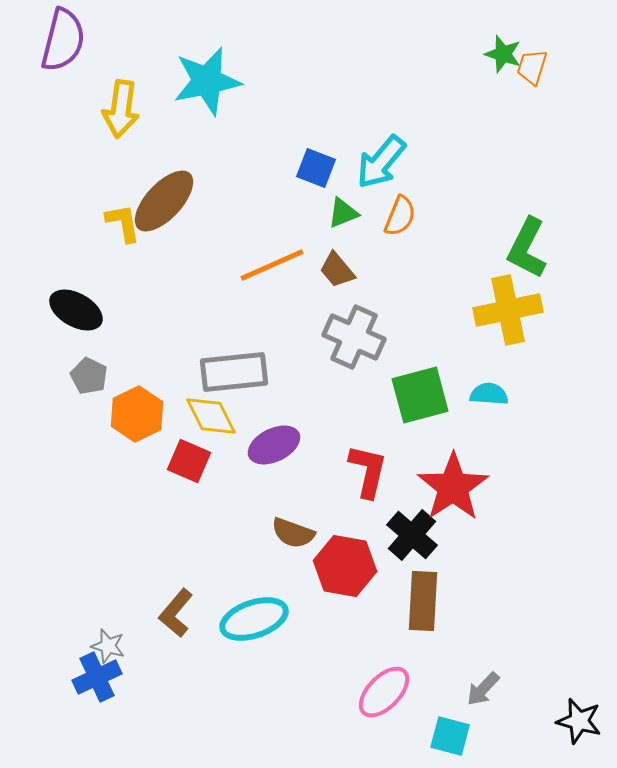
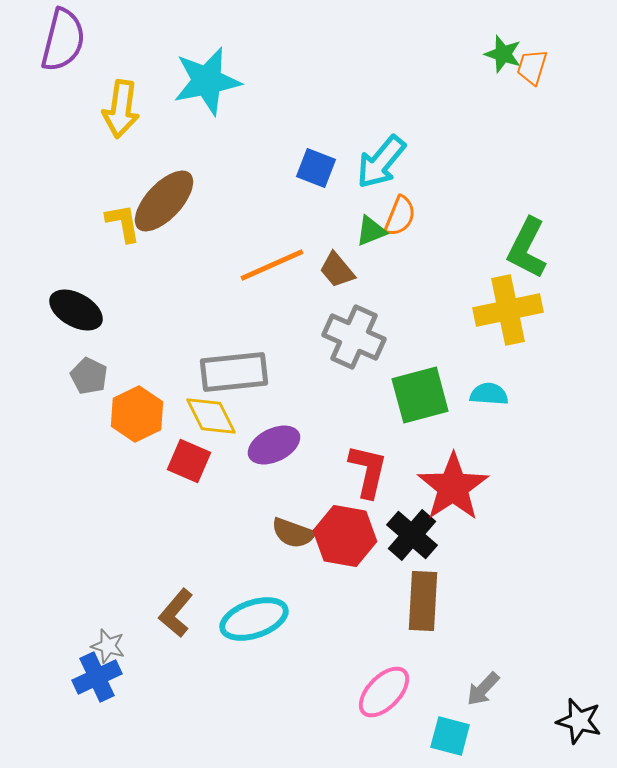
green triangle: moved 28 px right, 18 px down
red hexagon: moved 30 px up
